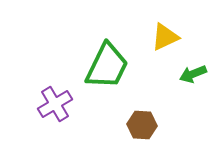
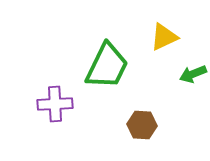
yellow triangle: moved 1 px left
purple cross: rotated 28 degrees clockwise
